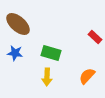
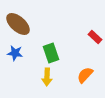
green rectangle: rotated 54 degrees clockwise
orange semicircle: moved 2 px left, 1 px up
